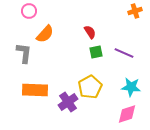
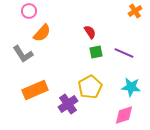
orange cross: rotated 16 degrees counterclockwise
orange semicircle: moved 3 px left, 1 px up
gray L-shape: moved 1 px left, 1 px down; rotated 140 degrees clockwise
orange rectangle: rotated 25 degrees counterclockwise
purple cross: moved 2 px down
pink diamond: moved 3 px left, 1 px down
